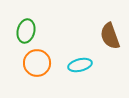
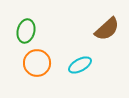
brown semicircle: moved 3 px left, 7 px up; rotated 112 degrees counterclockwise
cyan ellipse: rotated 15 degrees counterclockwise
